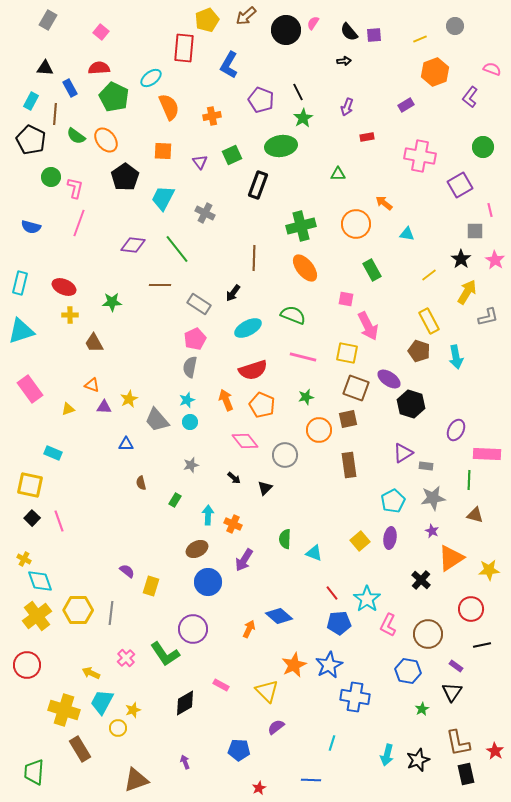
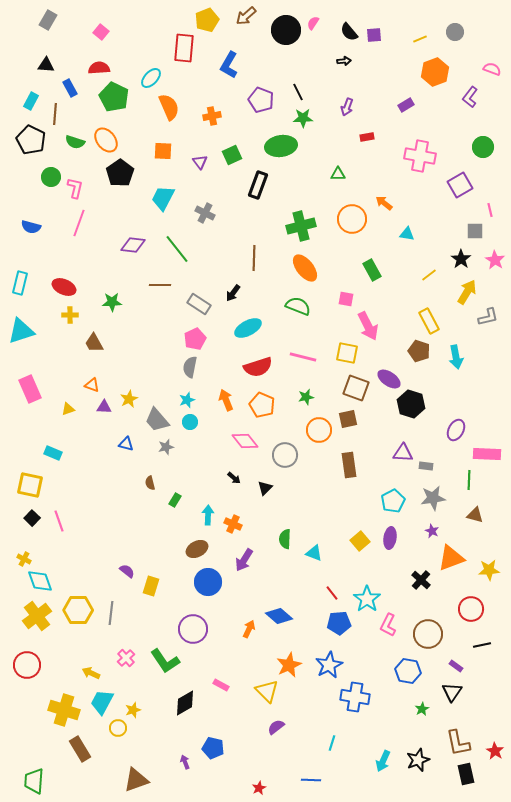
gray circle at (455, 26): moved 6 px down
black triangle at (45, 68): moved 1 px right, 3 px up
cyan ellipse at (151, 78): rotated 10 degrees counterclockwise
green star at (303, 118): rotated 30 degrees clockwise
green semicircle at (76, 136): moved 1 px left, 6 px down; rotated 18 degrees counterclockwise
black pentagon at (125, 177): moved 5 px left, 4 px up
orange circle at (356, 224): moved 4 px left, 5 px up
green semicircle at (293, 315): moved 5 px right, 9 px up
red semicircle at (253, 370): moved 5 px right, 3 px up
pink rectangle at (30, 389): rotated 12 degrees clockwise
blue triangle at (126, 444): rotated 14 degrees clockwise
purple triangle at (403, 453): rotated 35 degrees clockwise
gray star at (191, 465): moved 25 px left, 18 px up
brown semicircle at (141, 483): moved 9 px right
orange triangle at (451, 558): rotated 12 degrees clockwise
green L-shape at (165, 654): moved 7 px down
orange star at (294, 665): moved 5 px left
blue pentagon at (239, 750): moved 26 px left, 2 px up; rotated 10 degrees clockwise
cyan arrow at (387, 755): moved 4 px left, 6 px down; rotated 10 degrees clockwise
green trapezoid at (34, 772): moved 9 px down
